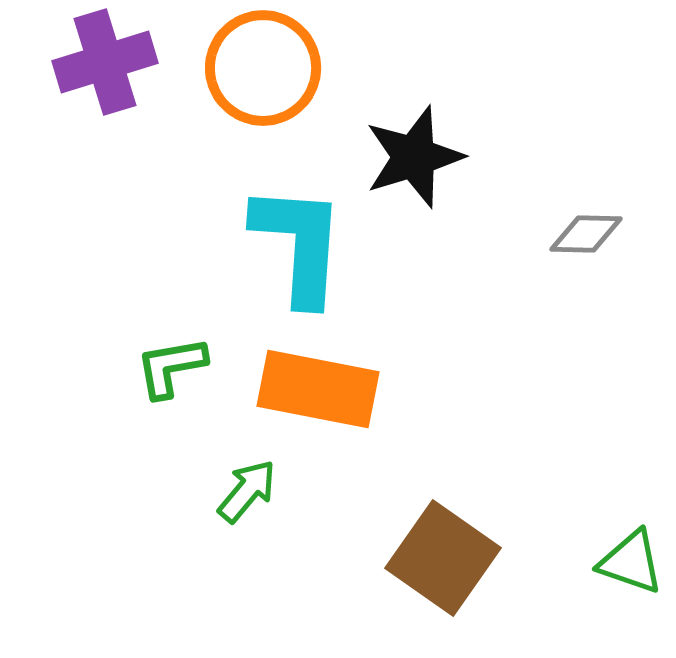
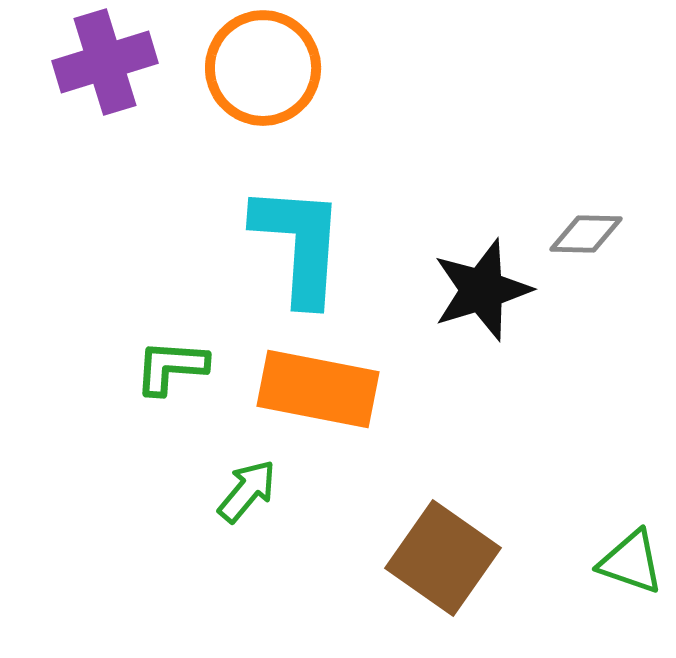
black star: moved 68 px right, 133 px down
green L-shape: rotated 14 degrees clockwise
